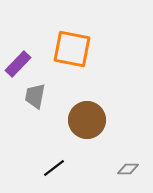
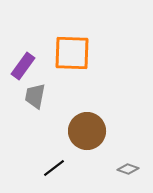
orange square: moved 4 px down; rotated 9 degrees counterclockwise
purple rectangle: moved 5 px right, 2 px down; rotated 8 degrees counterclockwise
brown circle: moved 11 px down
gray diamond: rotated 20 degrees clockwise
